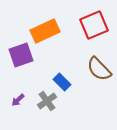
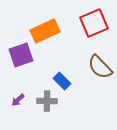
red square: moved 2 px up
brown semicircle: moved 1 px right, 2 px up
blue rectangle: moved 1 px up
gray cross: rotated 36 degrees clockwise
